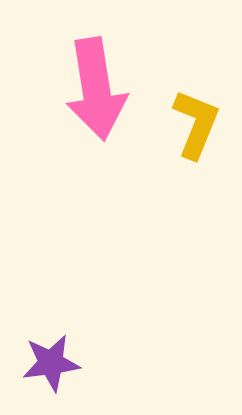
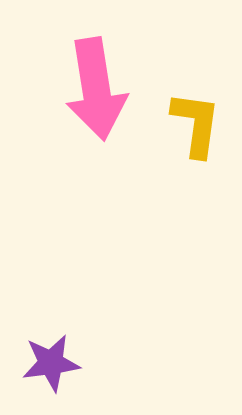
yellow L-shape: rotated 14 degrees counterclockwise
